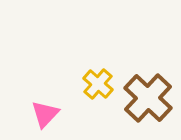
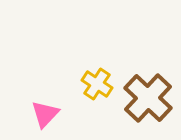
yellow cross: moved 1 px left; rotated 8 degrees counterclockwise
